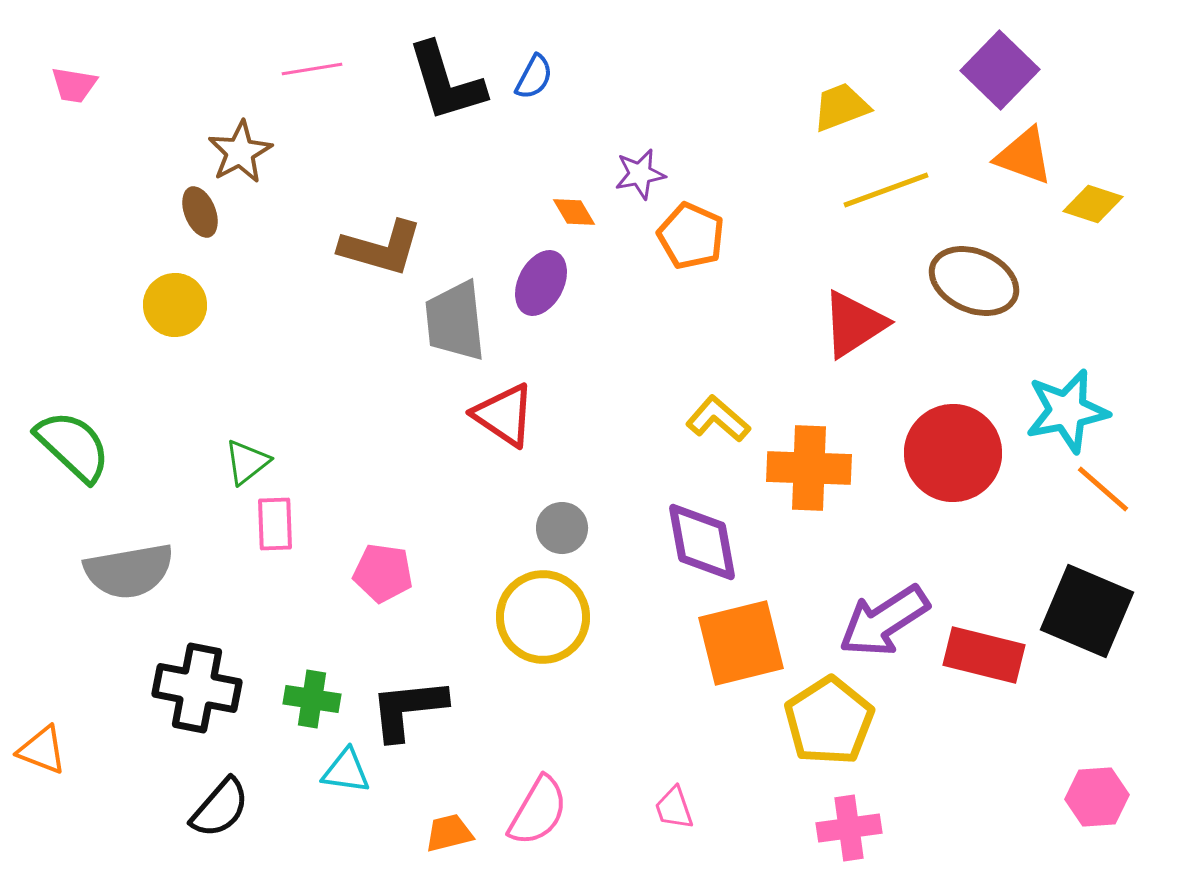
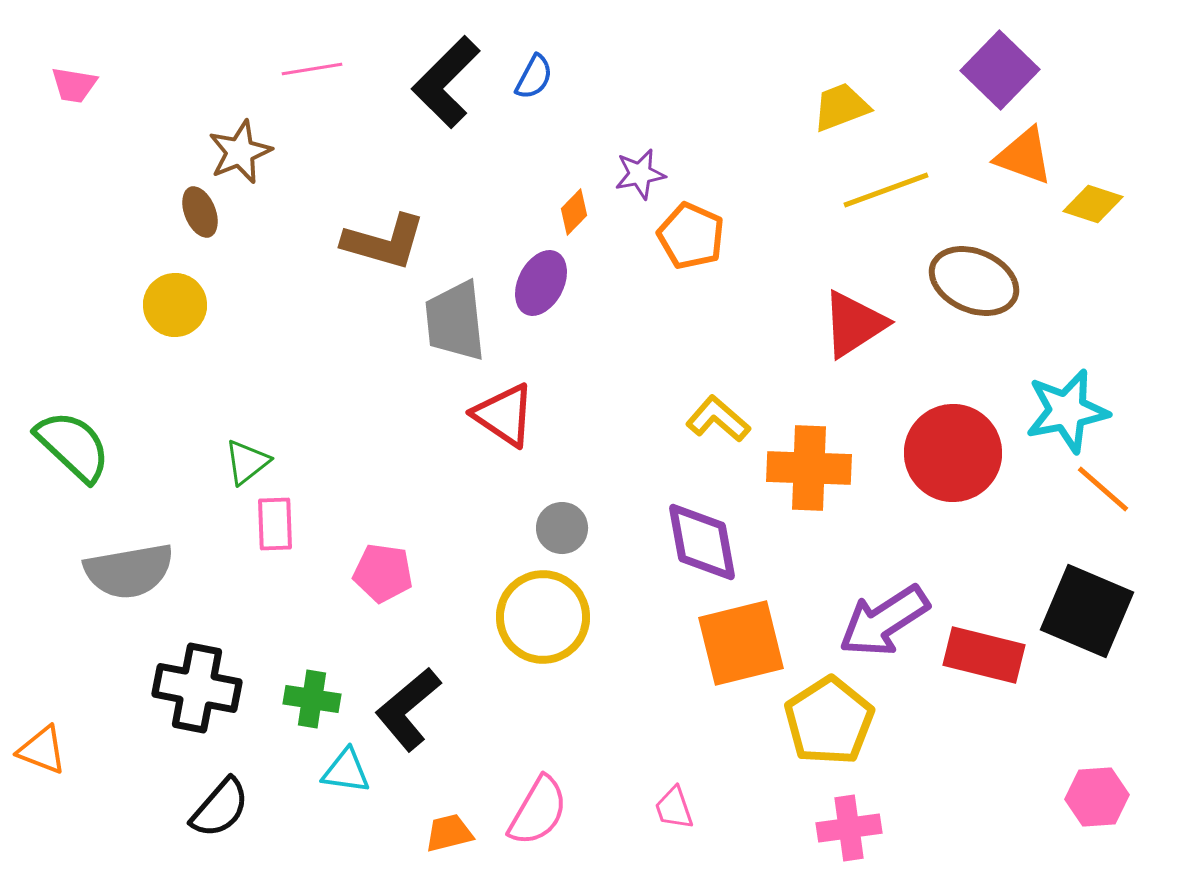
black L-shape at (446, 82): rotated 62 degrees clockwise
brown star at (240, 152): rotated 6 degrees clockwise
orange diamond at (574, 212): rotated 75 degrees clockwise
brown L-shape at (381, 248): moved 3 px right, 6 px up
black L-shape at (408, 709): rotated 34 degrees counterclockwise
